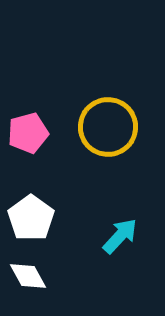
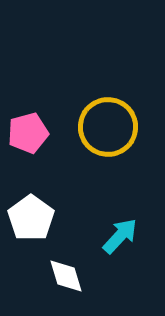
white diamond: moved 38 px right; rotated 12 degrees clockwise
